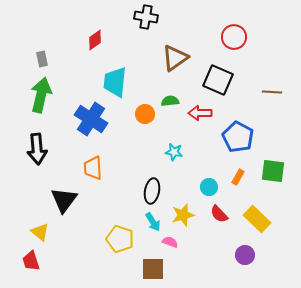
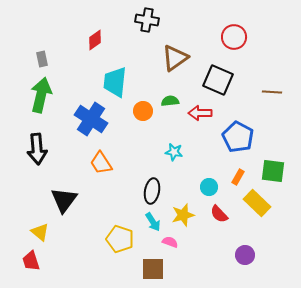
black cross: moved 1 px right, 3 px down
orange circle: moved 2 px left, 3 px up
orange trapezoid: moved 8 px right, 5 px up; rotated 30 degrees counterclockwise
yellow rectangle: moved 16 px up
